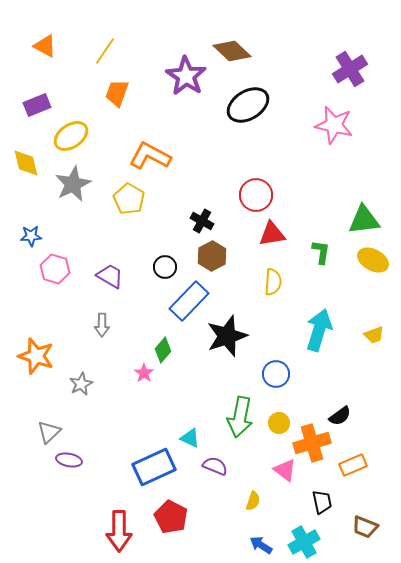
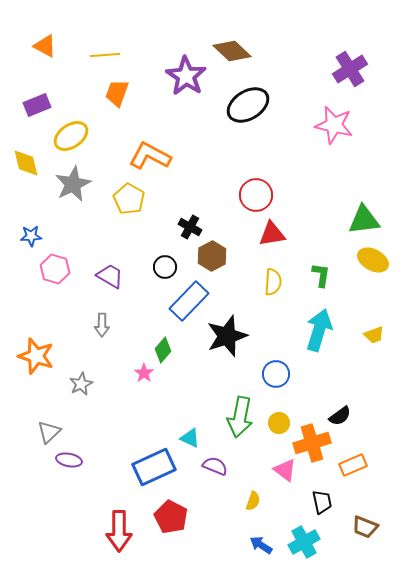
yellow line at (105, 51): moved 4 px down; rotated 52 degrees clockwise
black cross at (202, 221): moved 12 px left, 6 px down
green L-shape at (321, 252): moved 23 px down
